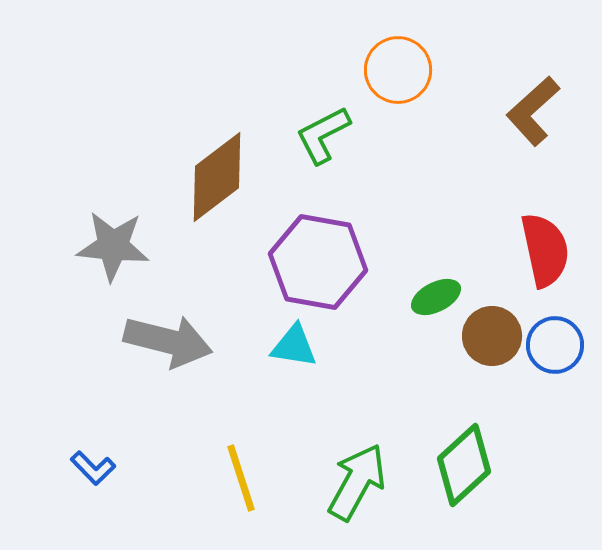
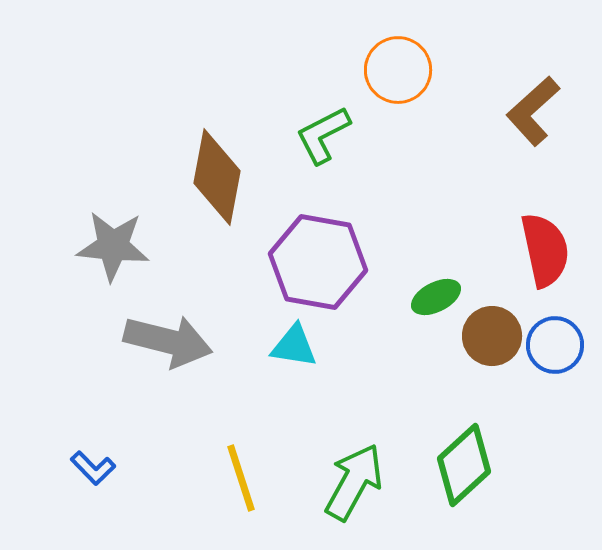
brown diamond: rotated 42 degrees counterclockwise
green arrow: moved 3 px left
